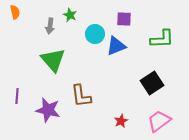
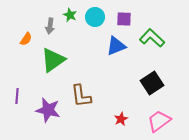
orange semicircle: moved 11 px right, 27 px down; rotated 48 degrees clockwise
cyan circle: moved 17 px up
green L-shape: moved 10 px left, 1 px up; rotated 135 degrees counterclockwise
green triangle: rotated 36 degrees clockwise
red star: moved 2 px up
